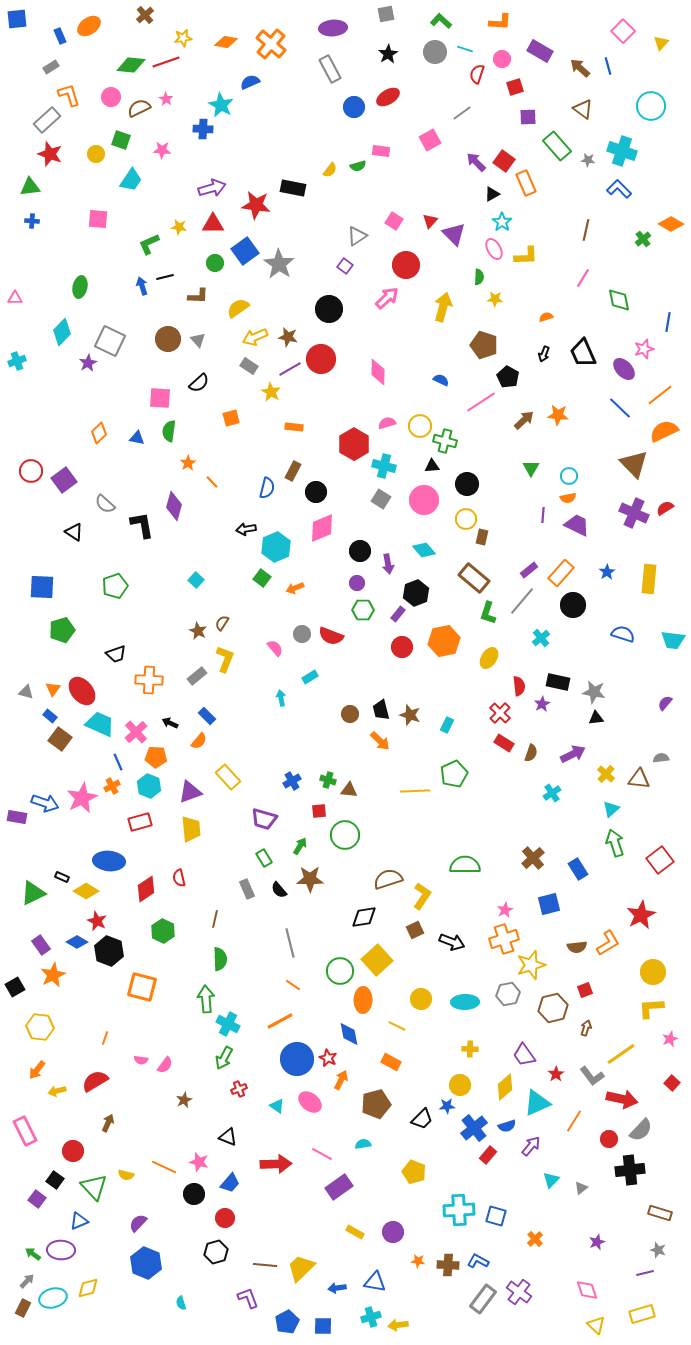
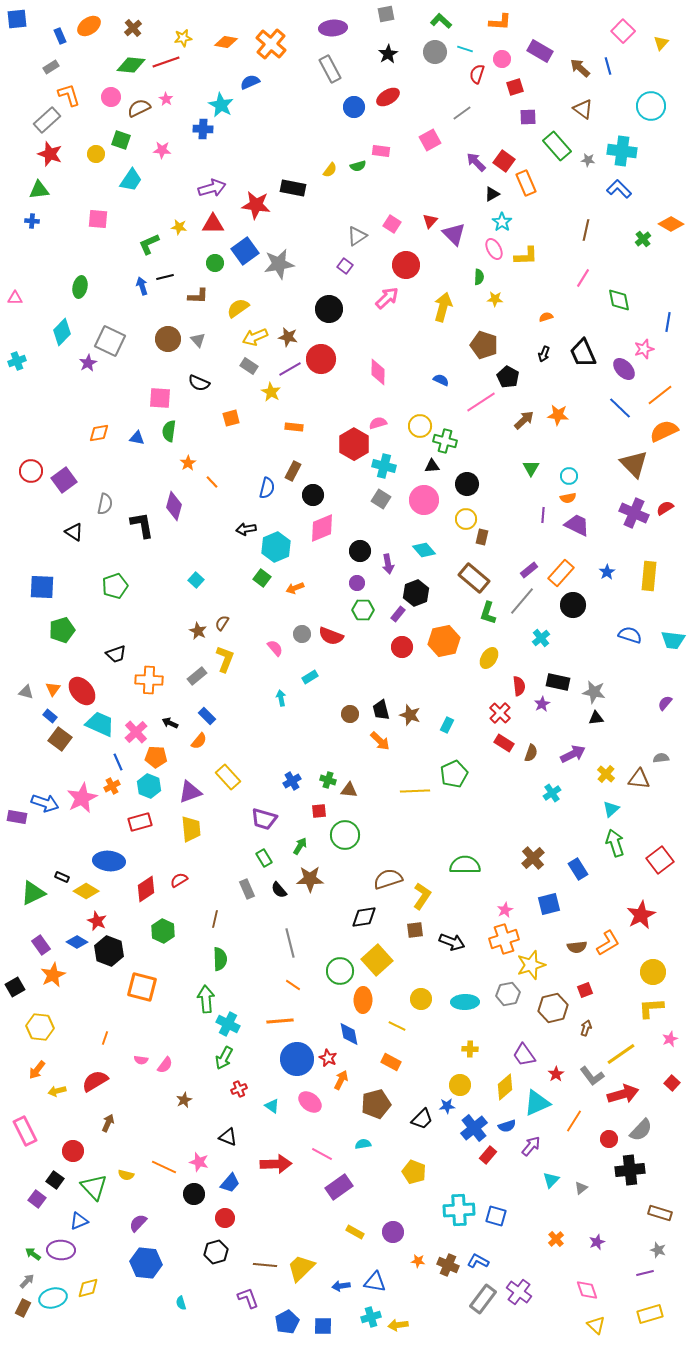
brown cross at (145, 15): moved 12 px left, 13 px down
cyan cross at (622, 151): rotated 12 degrees counterclockwise
green triangle at (30, 187): moved 9 px right, 3 px down
pink square at (394, 221): moved 2 px left, 3 px down
gray star at (279, 264): rotated 28 degrees clockwise
black semicircle at (199, 383): rotated 65 degrees clockwise
pink semicircle at (387, 423): moved 9 px left
orange diamond at (99, 433): rotated 35 degrees clockwise
black circle at (316, 492): moved 3 px left, 3 px down
gray semicircle at (105, 504): rotated 120 degrees counterclockwise
yellow rectangle at (649, 579): moved 3 px up
blue semicircle at (623, 634): moved 7 px right, 1 px down
red semicircle at (179, 878): moved 2 px down; rotated 72 degrees clockwise
brown square at (415, 930): rotated 18 degrees clockwise
orange line at (280, 1021): rotated 24 degrees clockwise
red arrow at (622, 1099): moved 1 px right, 5 px up; rotated 28 degrees counterclockwise
cyan triangle at (277, 1106): moved 5 px left
orange cross at (535, 1239): moved 21 px right
blue hexagon at (146, 1263): rotated 16 degrees counterclockwise
brown cross at (448, 1265): rotated 20 degrees clockwise
blue arrow at (337, 1288): moved 4 px right, 2 px up
yellow rectangle at (642, 1314): moved 8 px right
